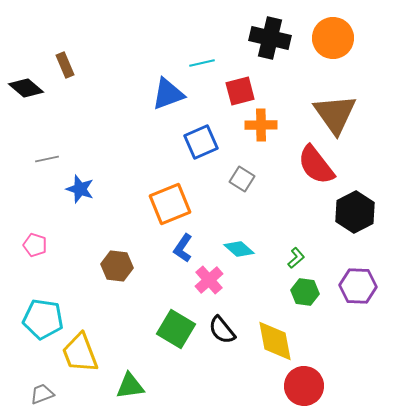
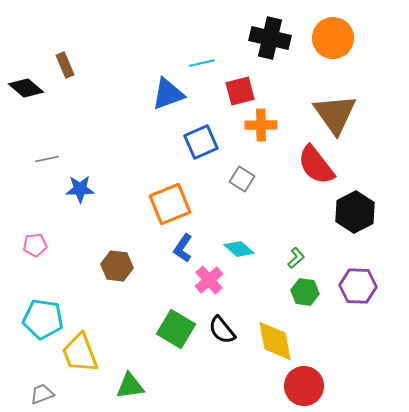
blue star: rotated 20 degrees counterclockwise
pink pentagon: rotated 25 degrees counterclockwise
